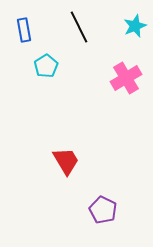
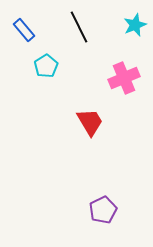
cyan star: moved 1 px up
blue rectangle: rotated 30 degrees counterclockwise
pink cross: moved 2 px left; rotated 8 degrees clockwise
red trapezoid: moved 24 px right, 39 px up
purple pentagon: rotated 20 degrees clockwise
